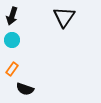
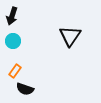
black triangle: moved 6 px right, 19 px down
cyan circle: moved 1 px right, 1 px down
orange rectangle: moved 3 px right, 2 px down
